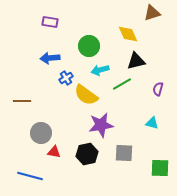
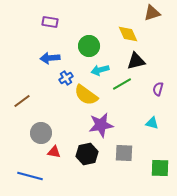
brown line: rotated 36 degrees counterclockwise
